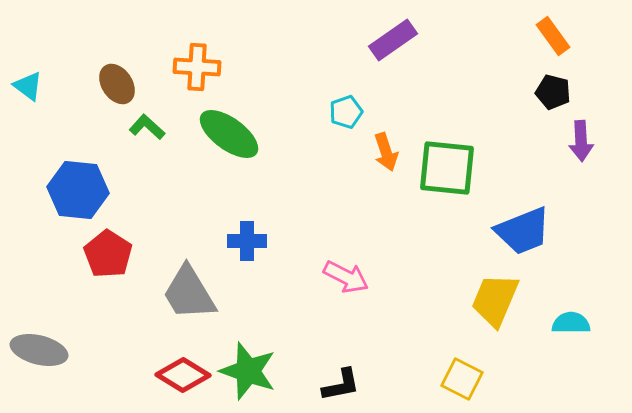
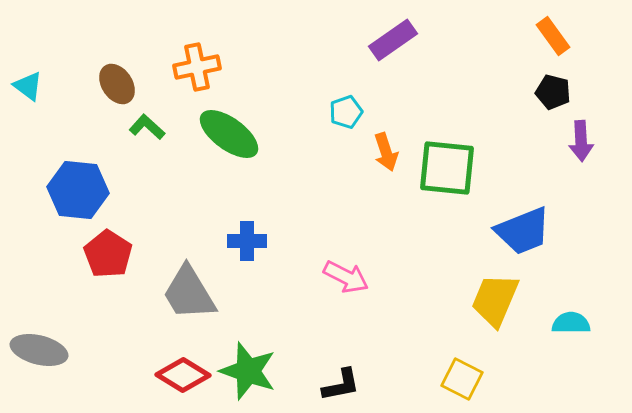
orange cross: rotated 15 degrees counterclockwise
